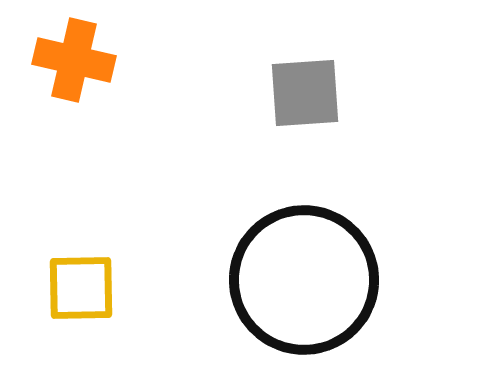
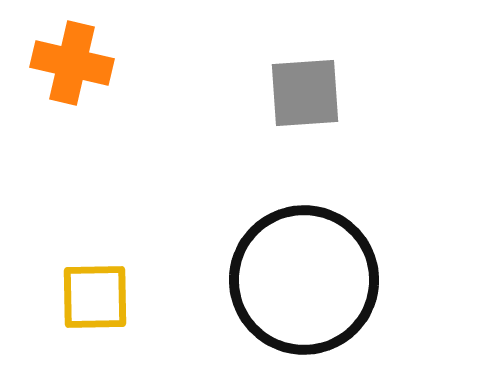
orange cross: moved 2 px left, 3 px down
yellow square: moved 14 px right, 9 px down
